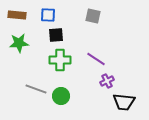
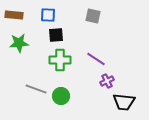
brown rectangle: moved 3 px left
